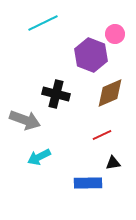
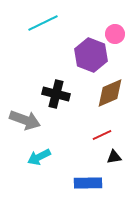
black triangle: moved 1 px right, 6 px up
